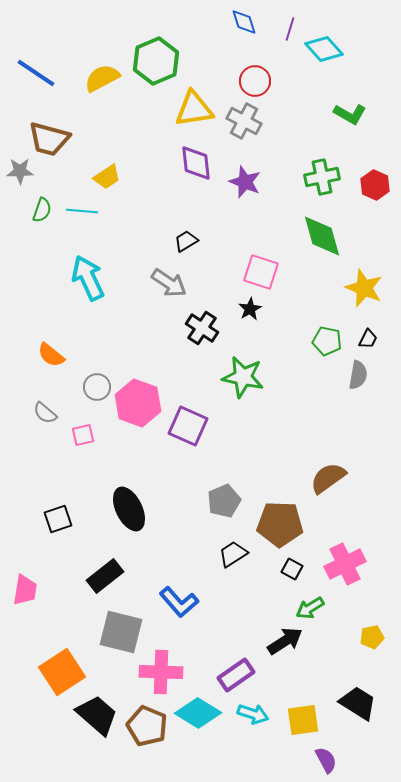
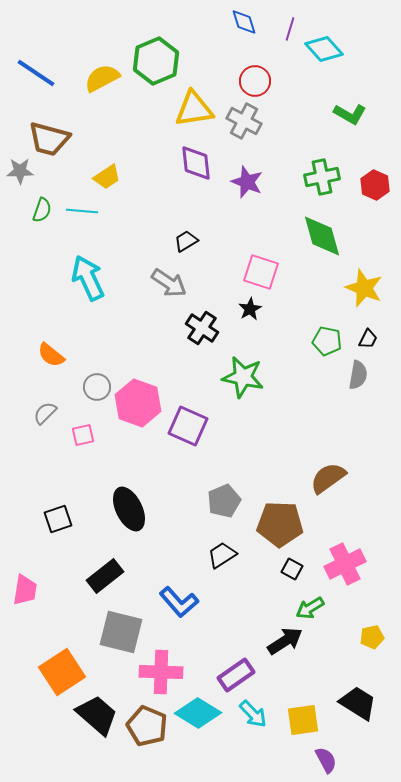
purple star at (245, 182): moved 2 px right
gray semicircle at (45, 413): rotated 95 degrees clockwise
black trapezoid at (233, 554): moved 11 px left, 1 px down
cyan arrow at (253, 714): rotated 28 degrees clockwise
